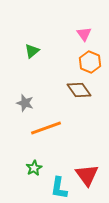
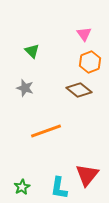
green triangle: rotated 35 degrees counterclockwise
orange hexagon: rotated 15 degrees clockwise
brown diamond: rotated 15 degrees counterclockwise
gray star: moved 15 px up
orange line: moved 3 px down
green star: moved 12 px left, 19 px down
red triangle: rotated 15 degrees clockwise
